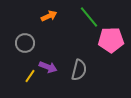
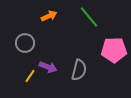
pink pentagon: moved 3 px right, 10 px down
